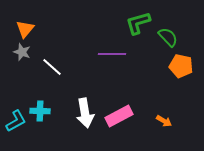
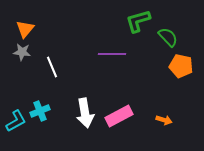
green L-shape: moved 2 px up
gray star: rotated 12 degrees counterclockwise
white line: rotated 25 degrees clockwise
cyan cross: rotated 24 degrees counterclockwise
orange arrow: moved 1 px up; rotated 14 degrees counterclockwise
